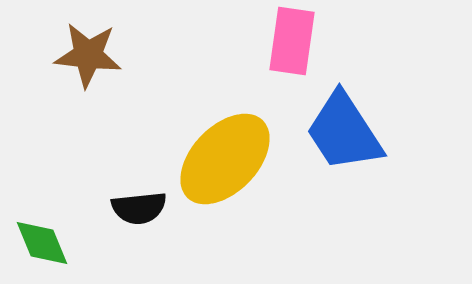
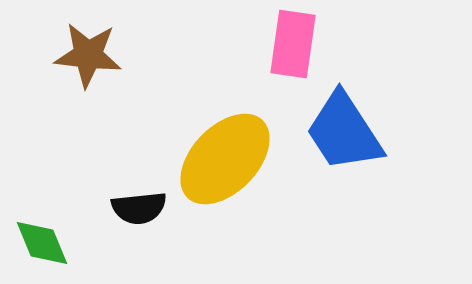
pink rectangle: moved 1 px right, 3 px down
